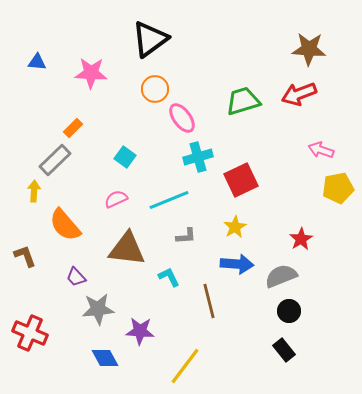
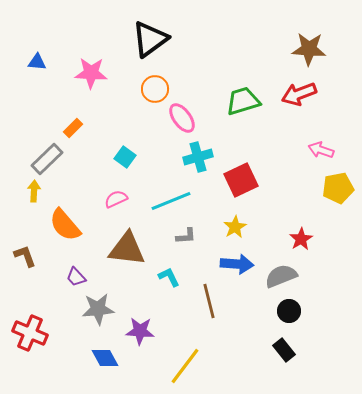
gray rectangle: moved 8 px left, 1 px up
cyan line: moved 2 px right, 1 px down
